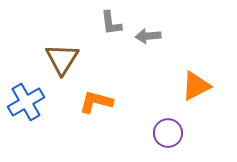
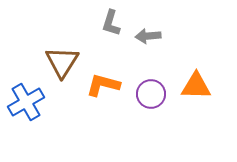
gray L-shape: rotated 24 degrees clockwise
brown triangle: moved 3 px down
orange triangle: rotated 28 degrees clockwise
orange L-shape: moved 7 px right, 17 px up
purple circle: moved 17 px left, 39 px up
